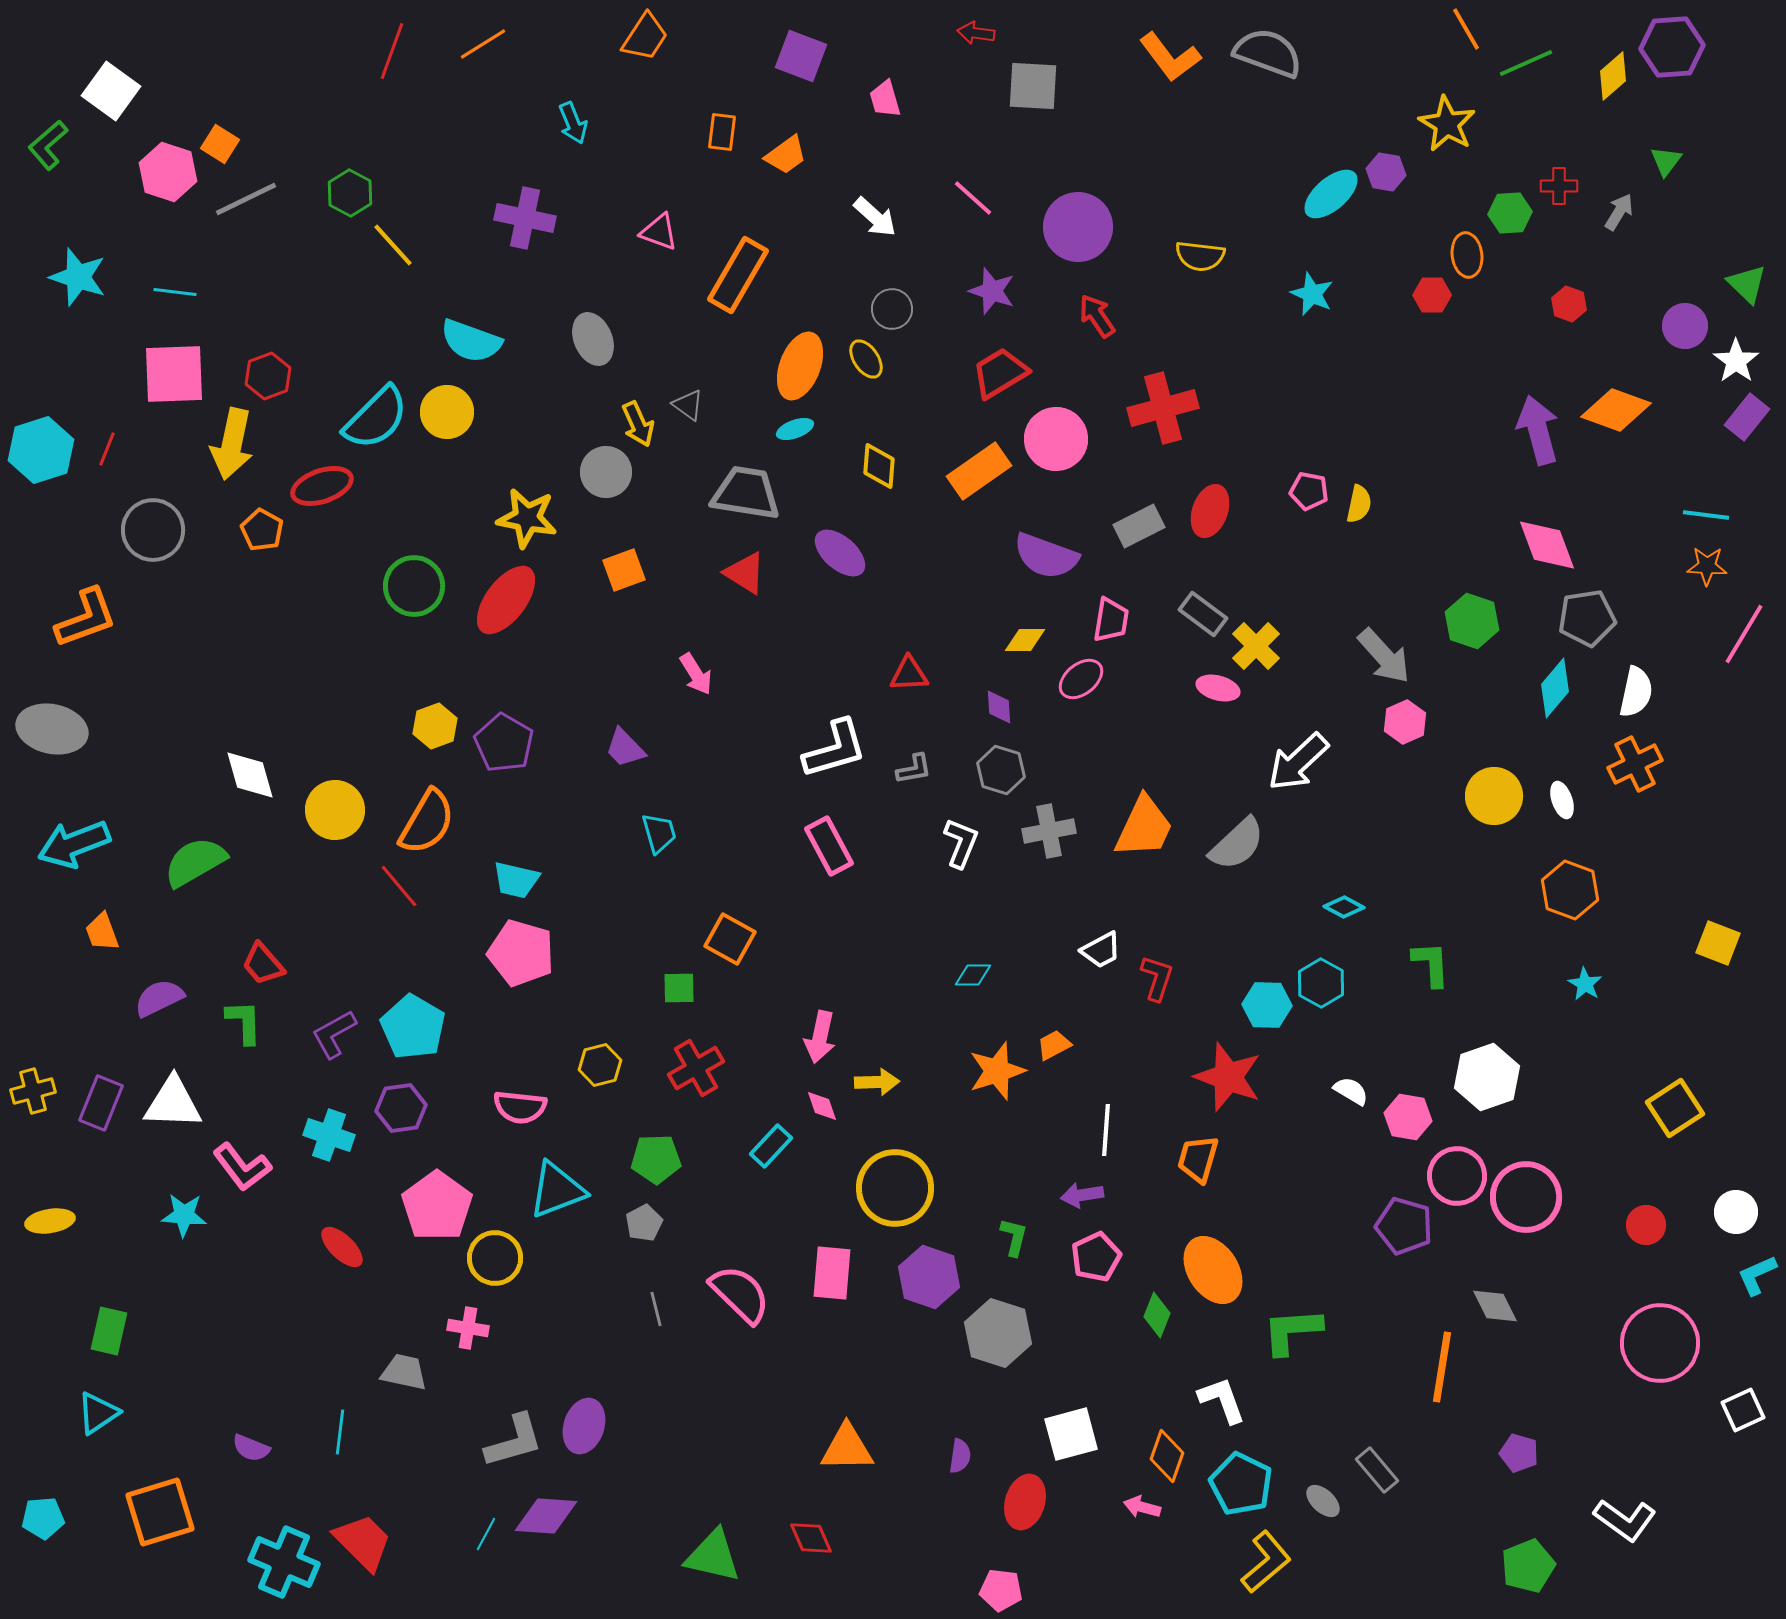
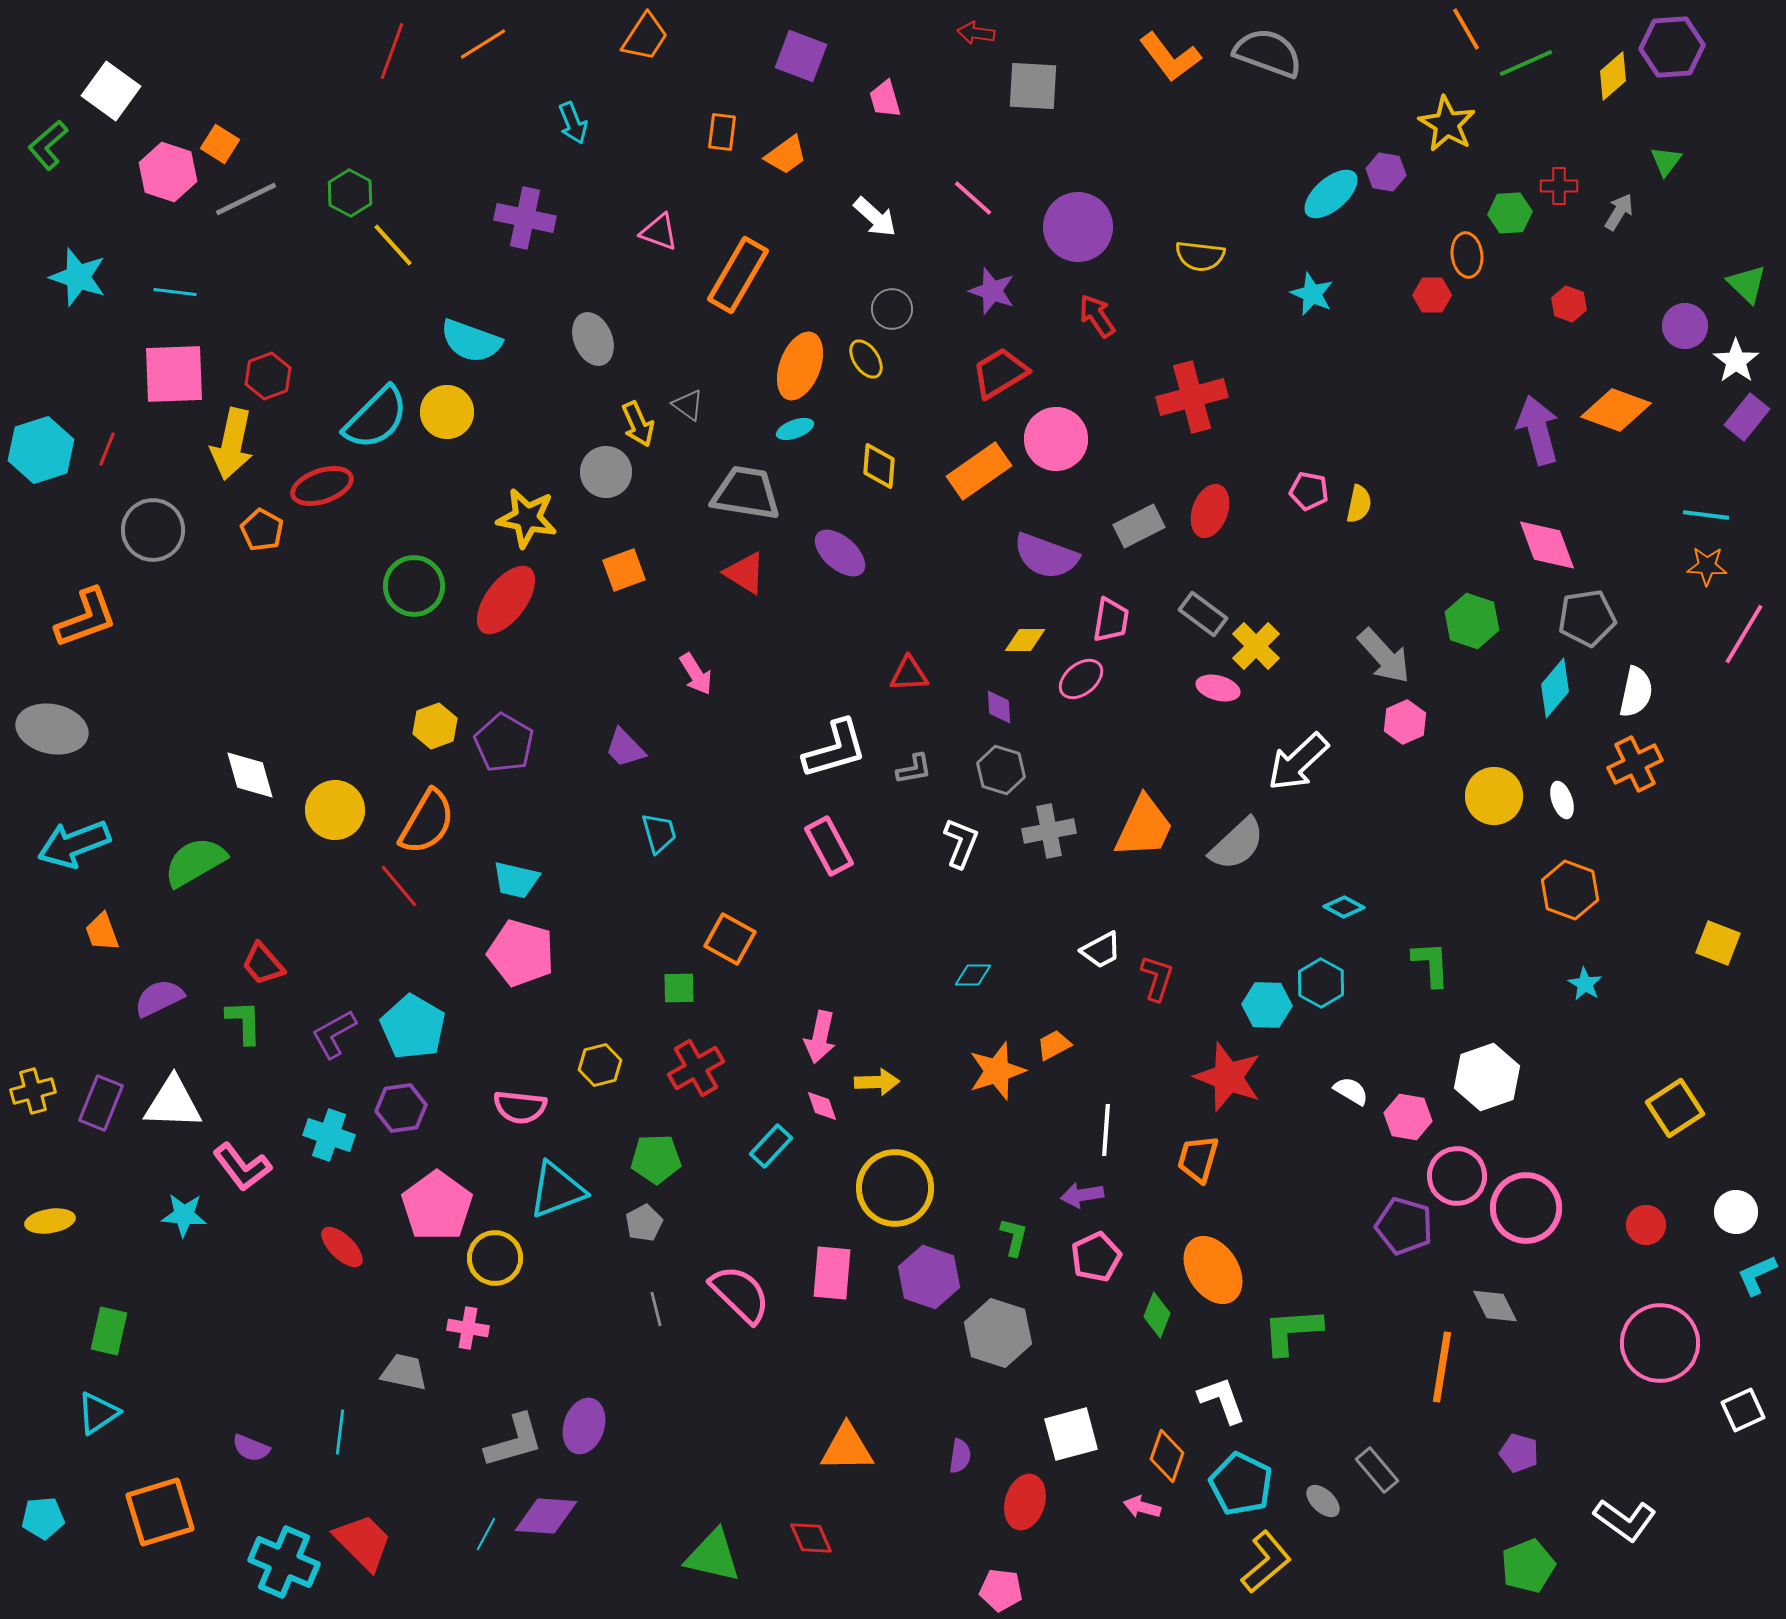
red cross at (1163, 408): moved 29 px right, 11 px up
pink circle at (1526, 1197): moved 11 px down
